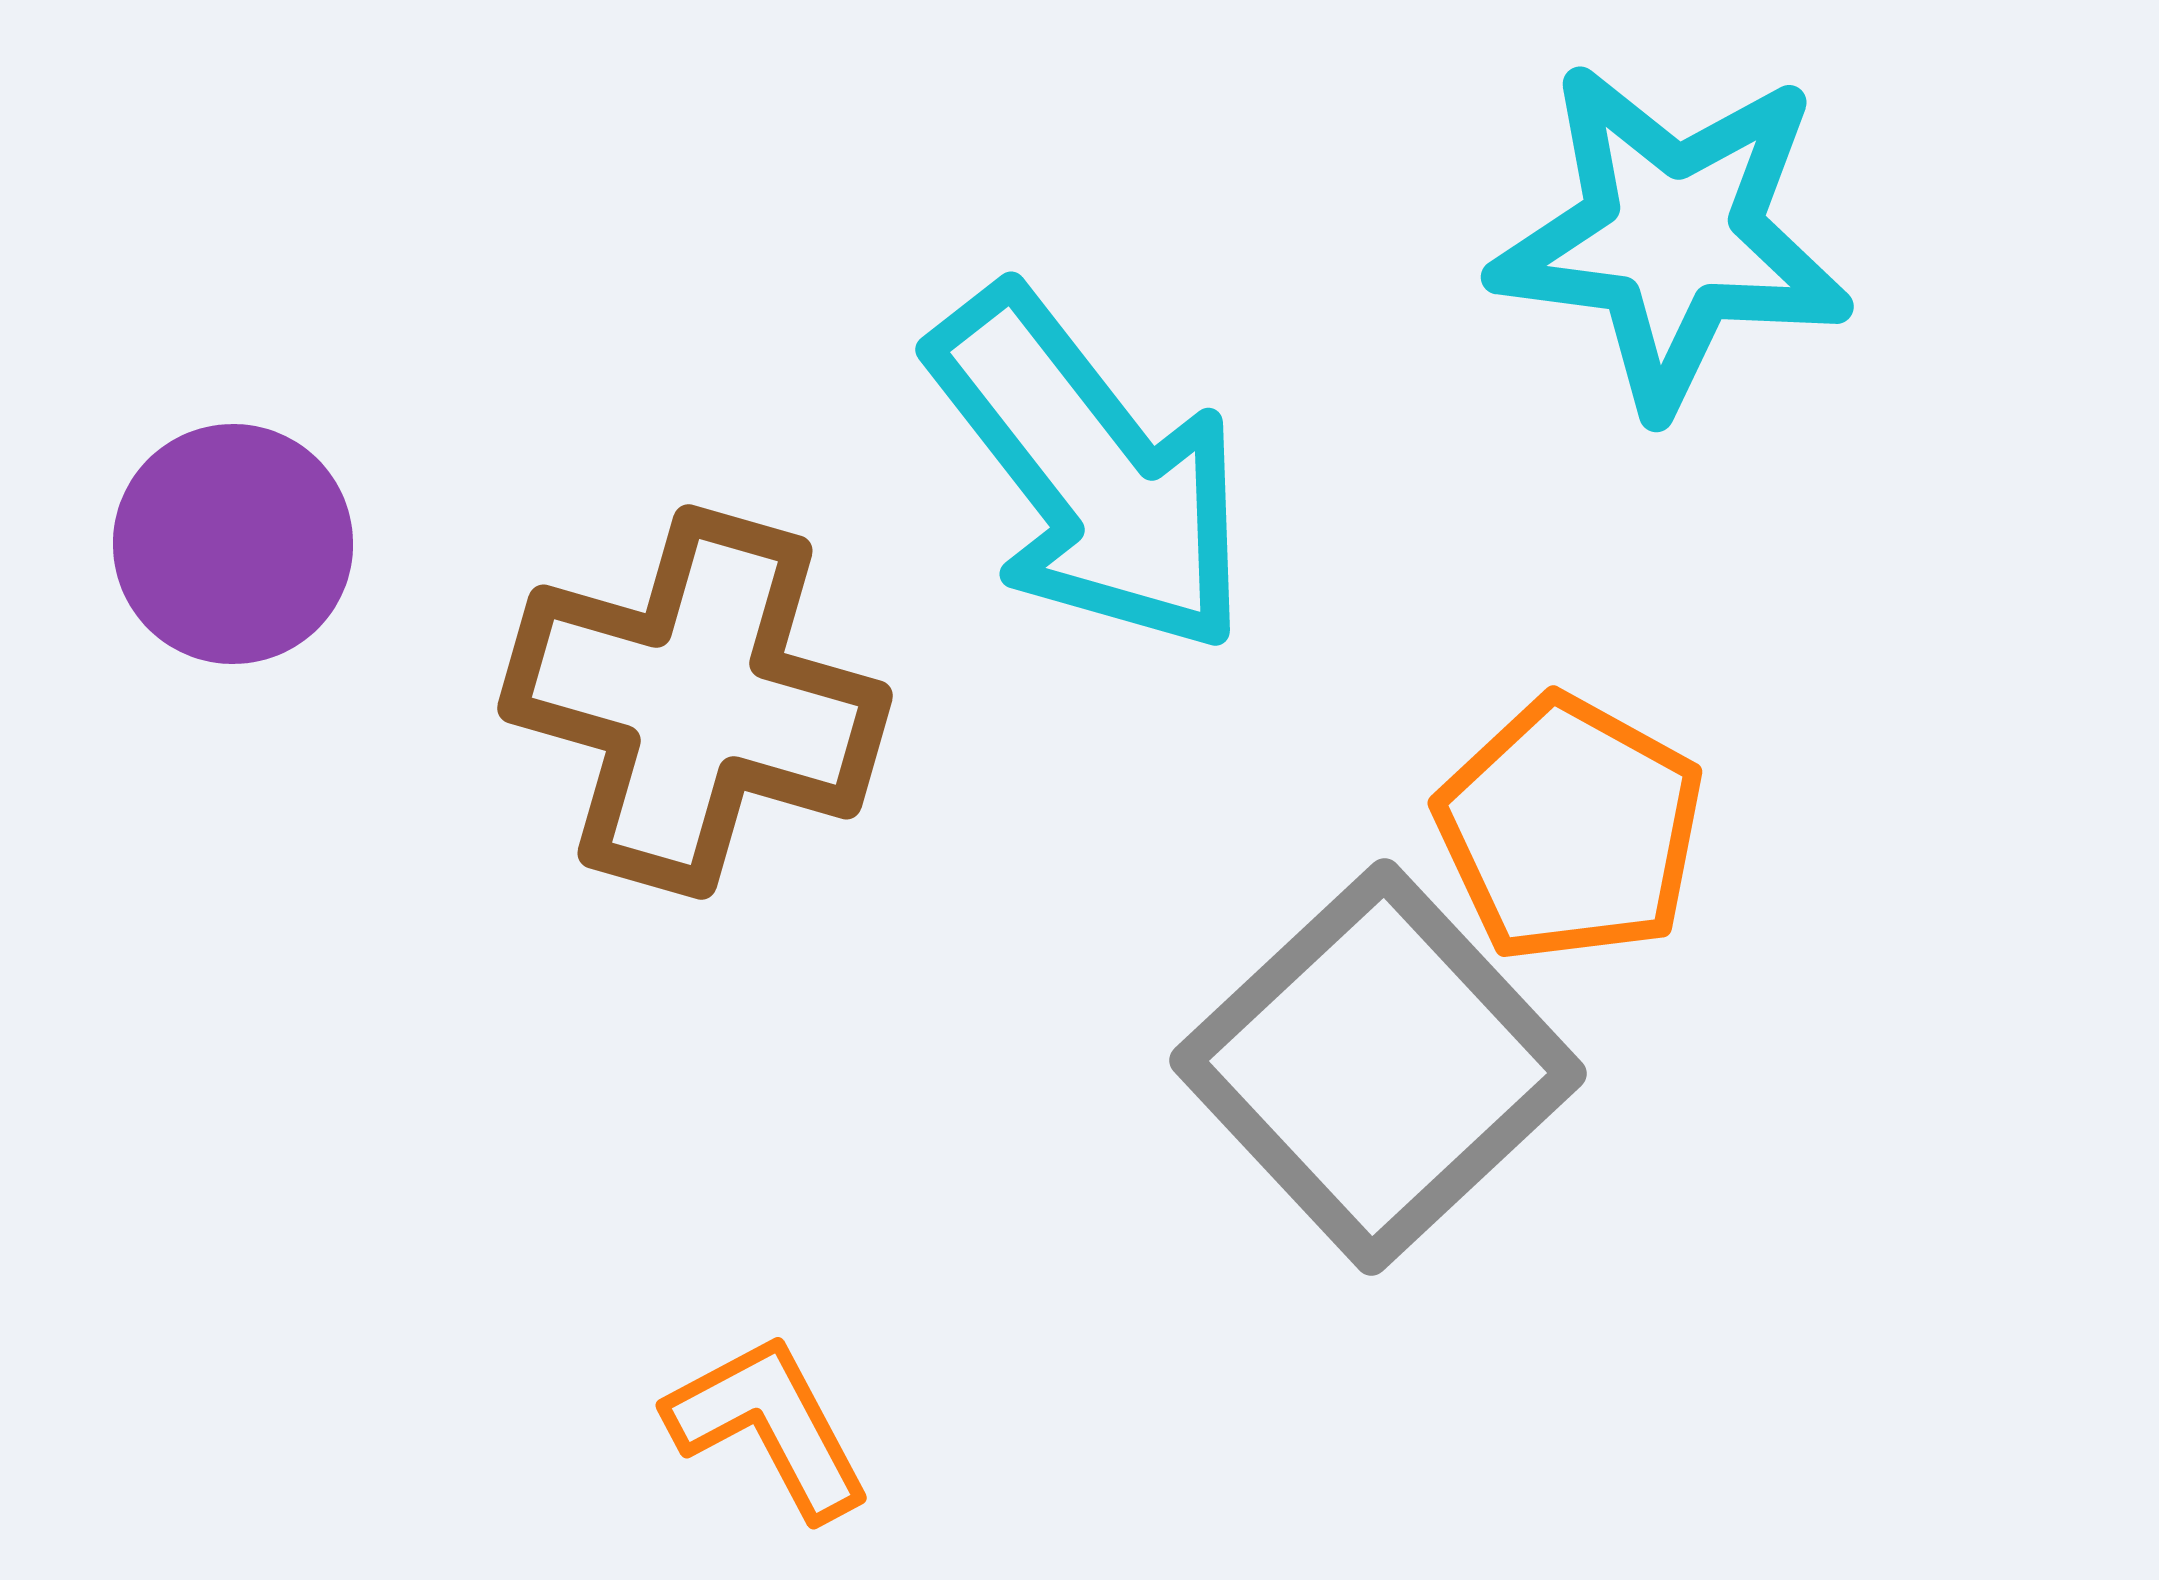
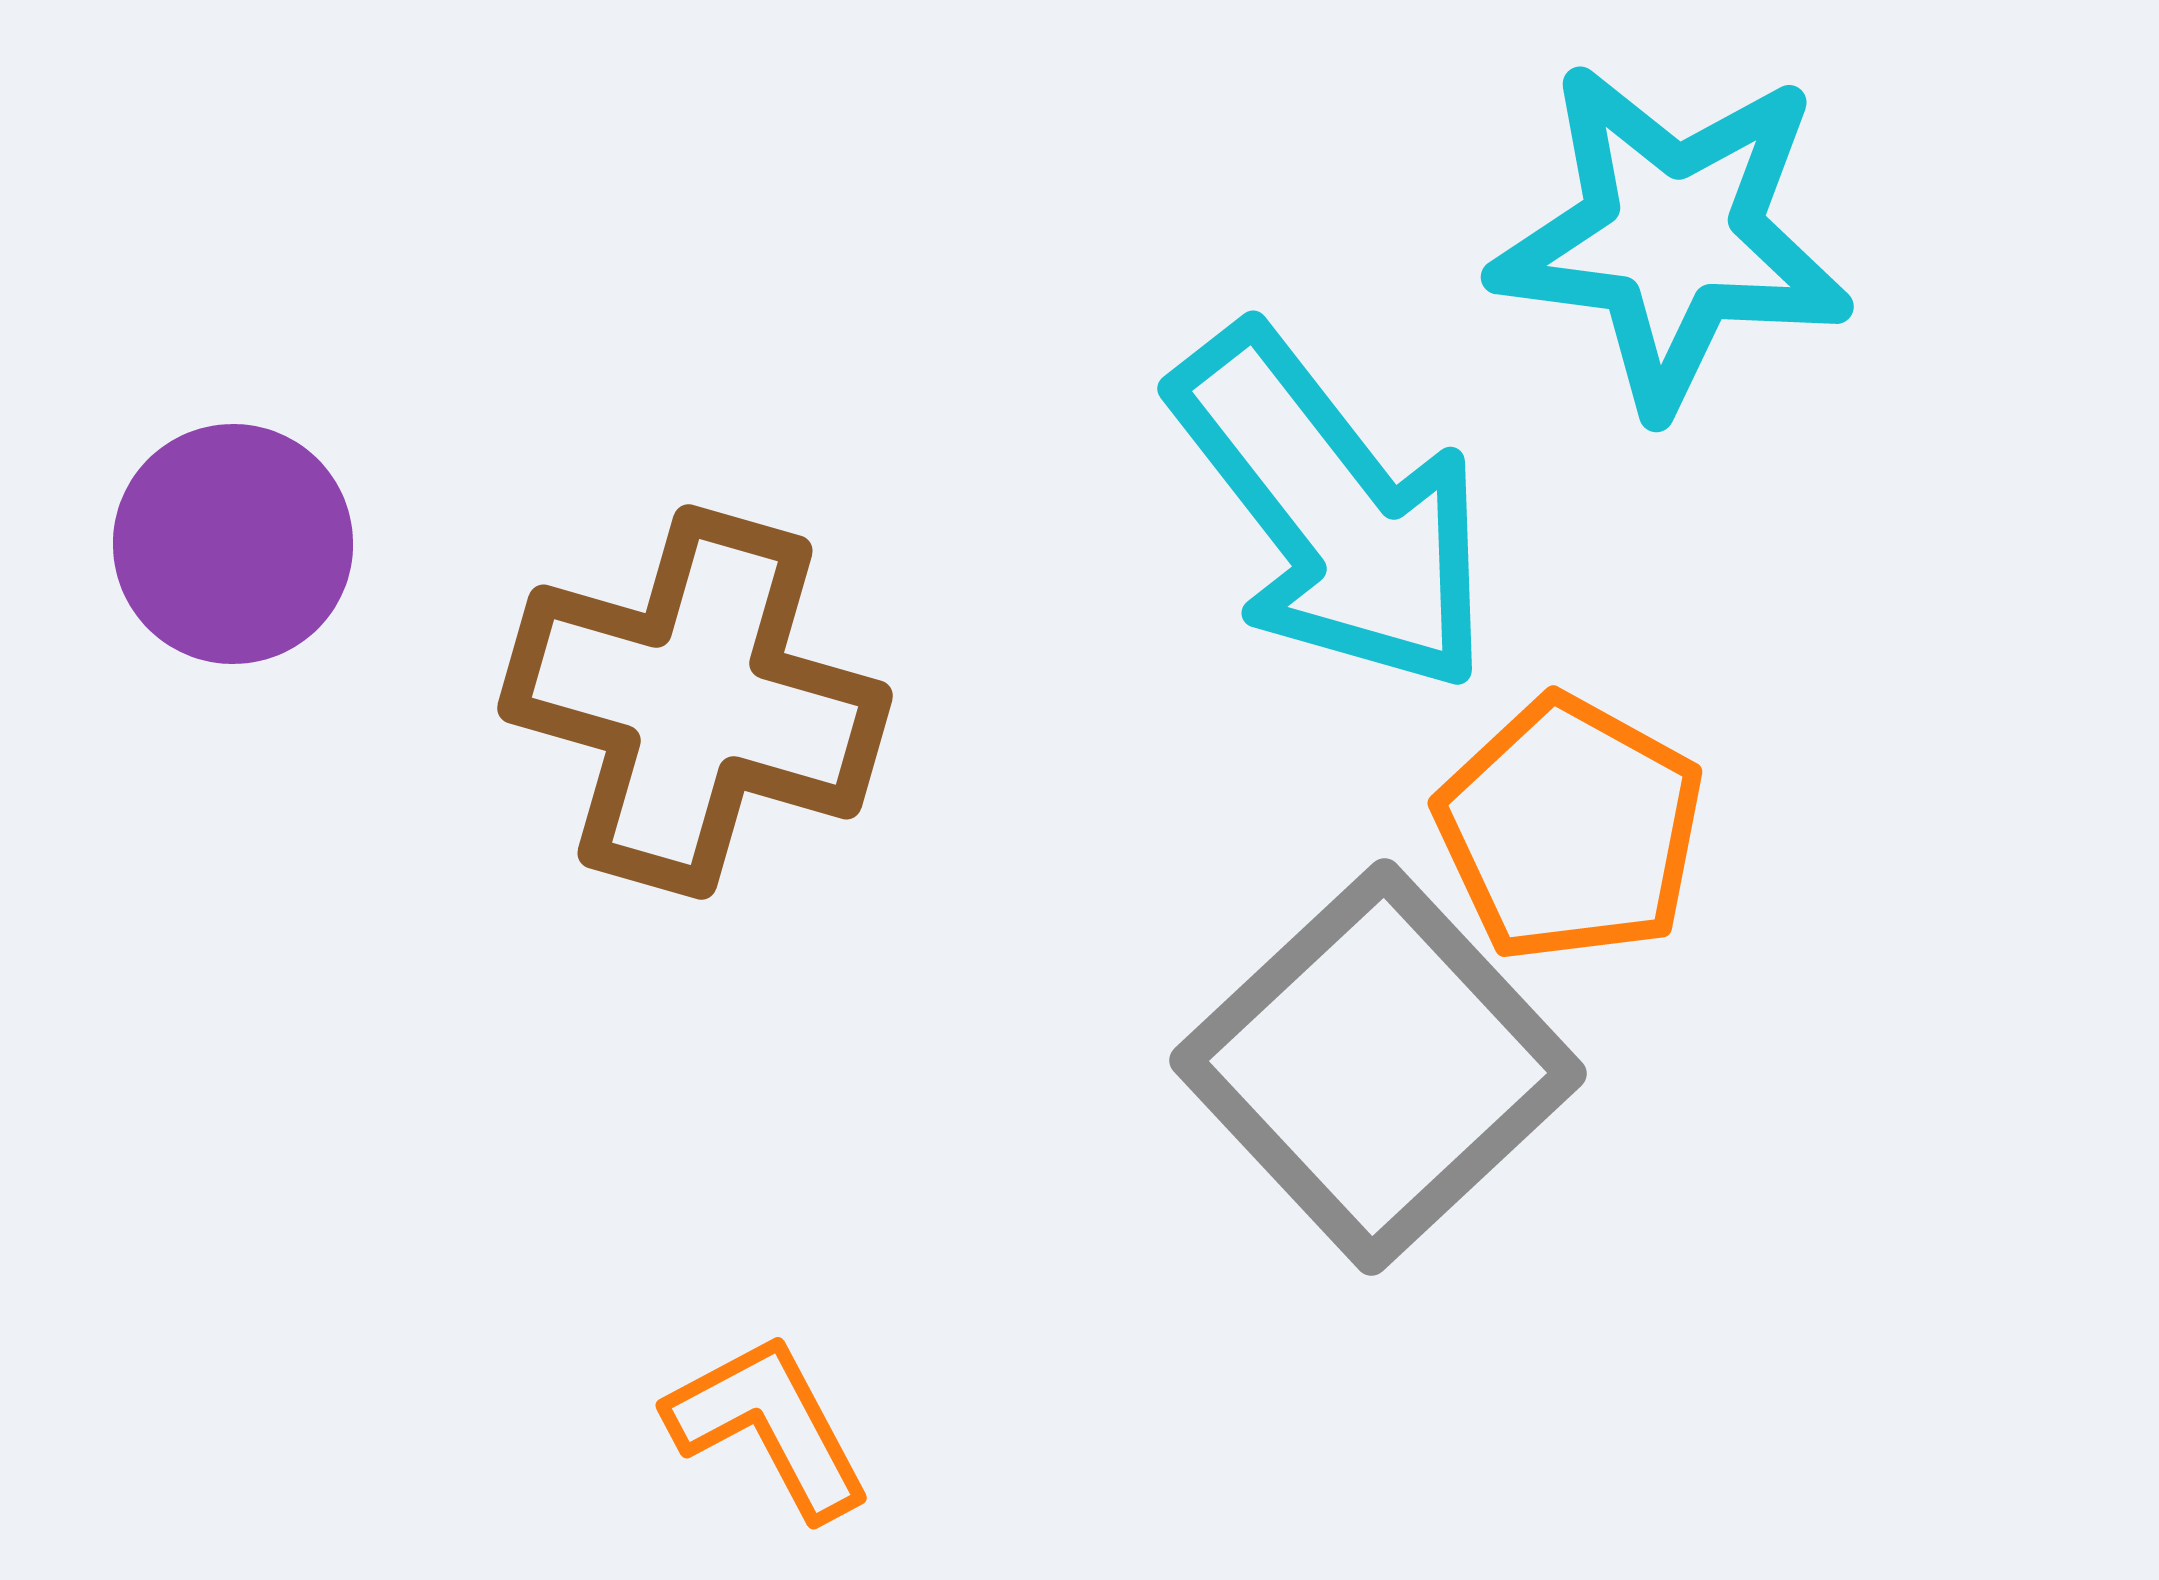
cyan arrow: moved 242 px right, 39 px down
